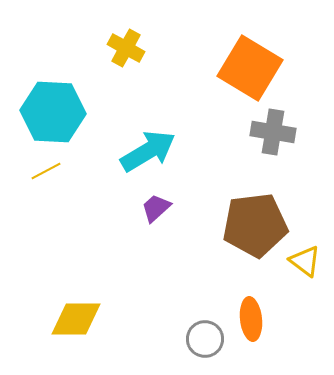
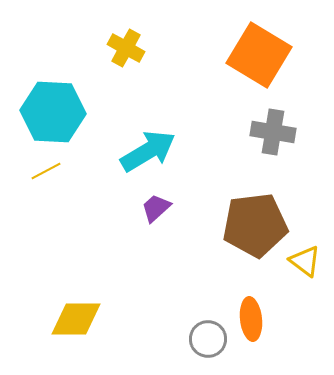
orange square: moved 9 px right, 13 px up
gray circle: moved 3 px right
